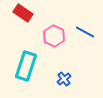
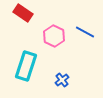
blue cross: moved 2 px left, 1 px down
